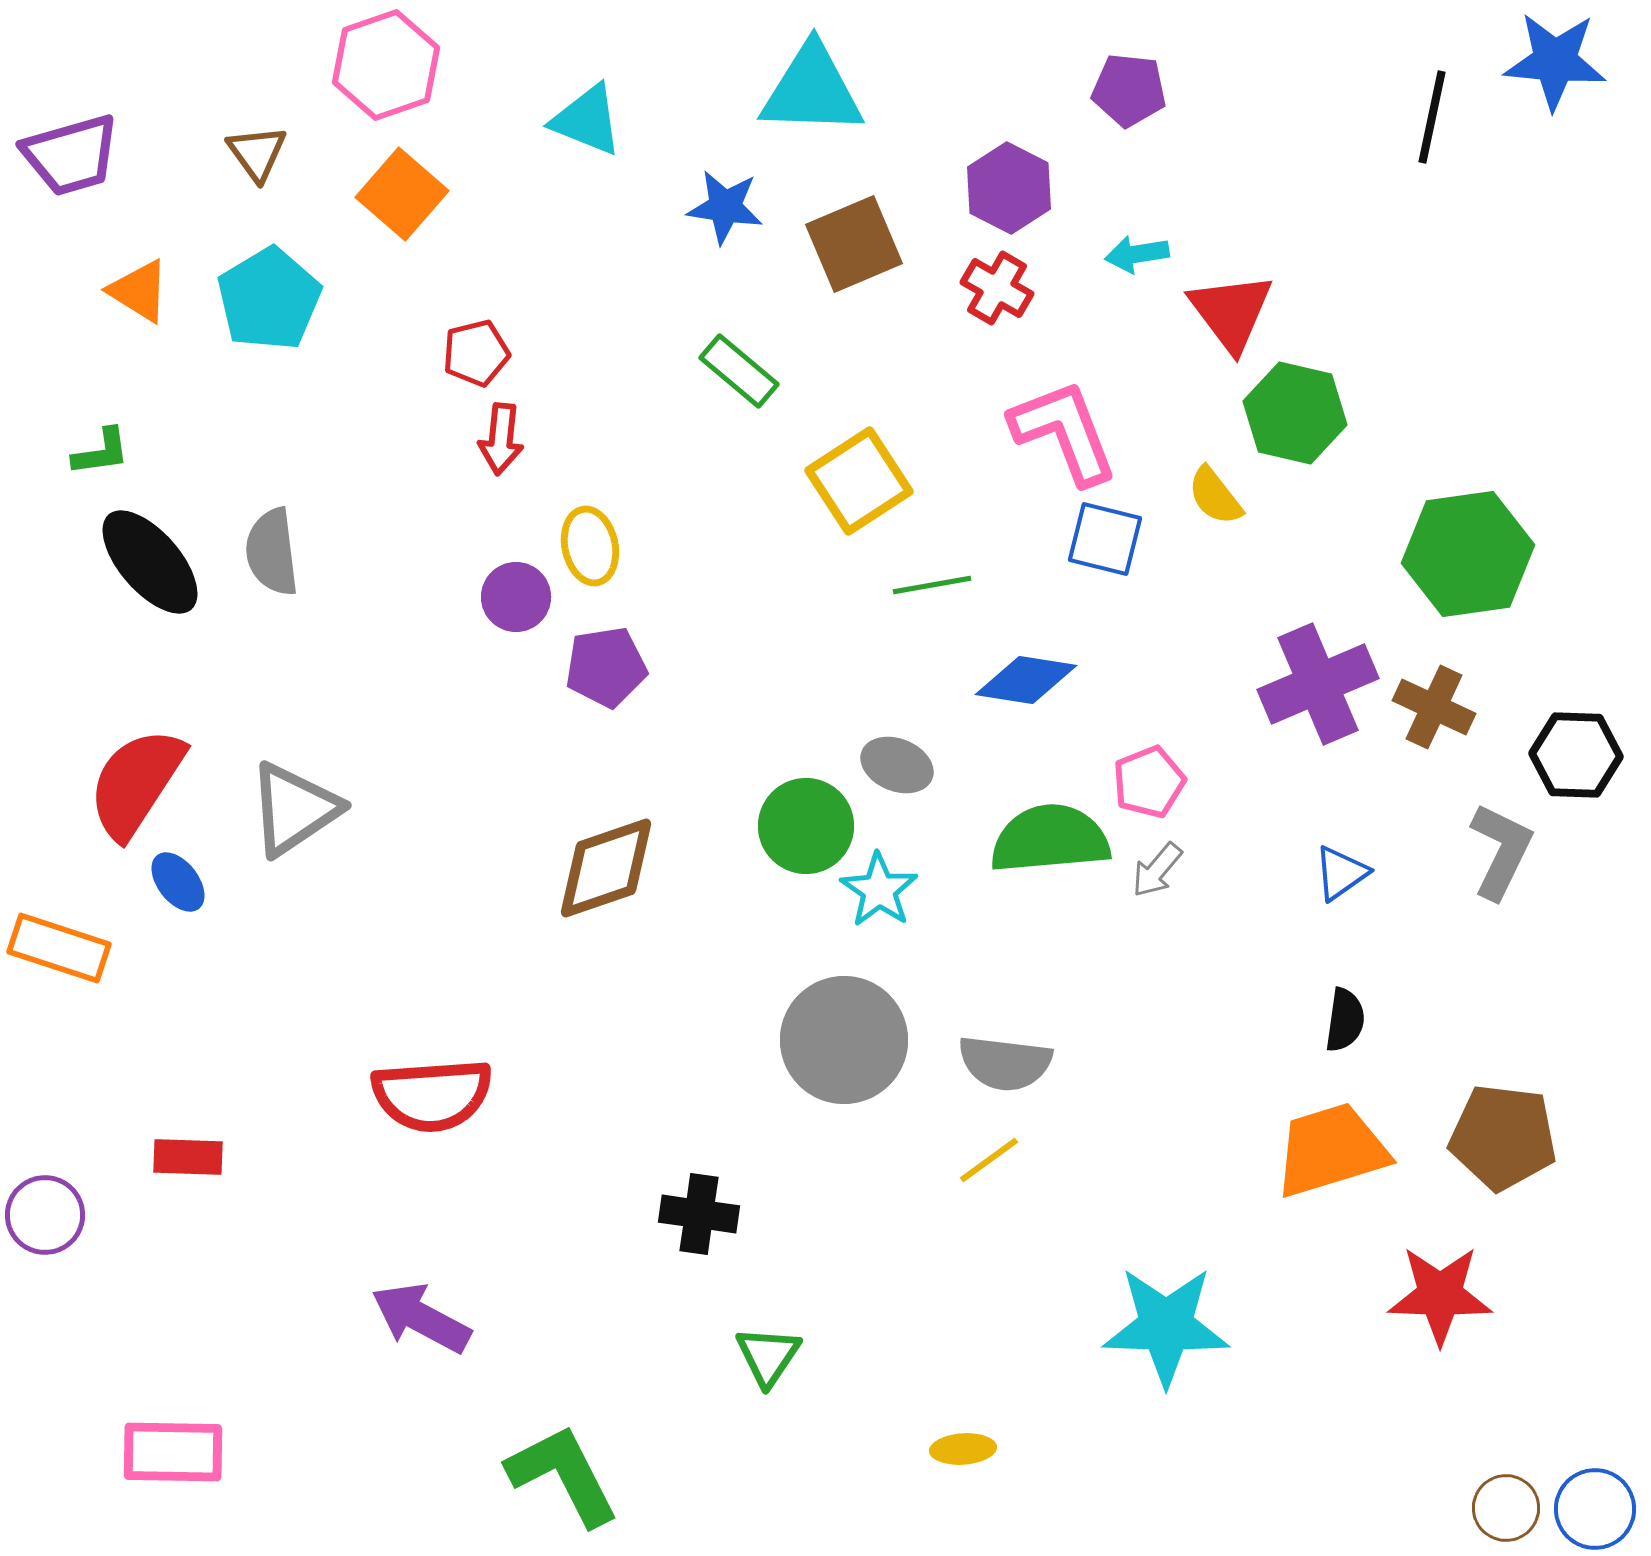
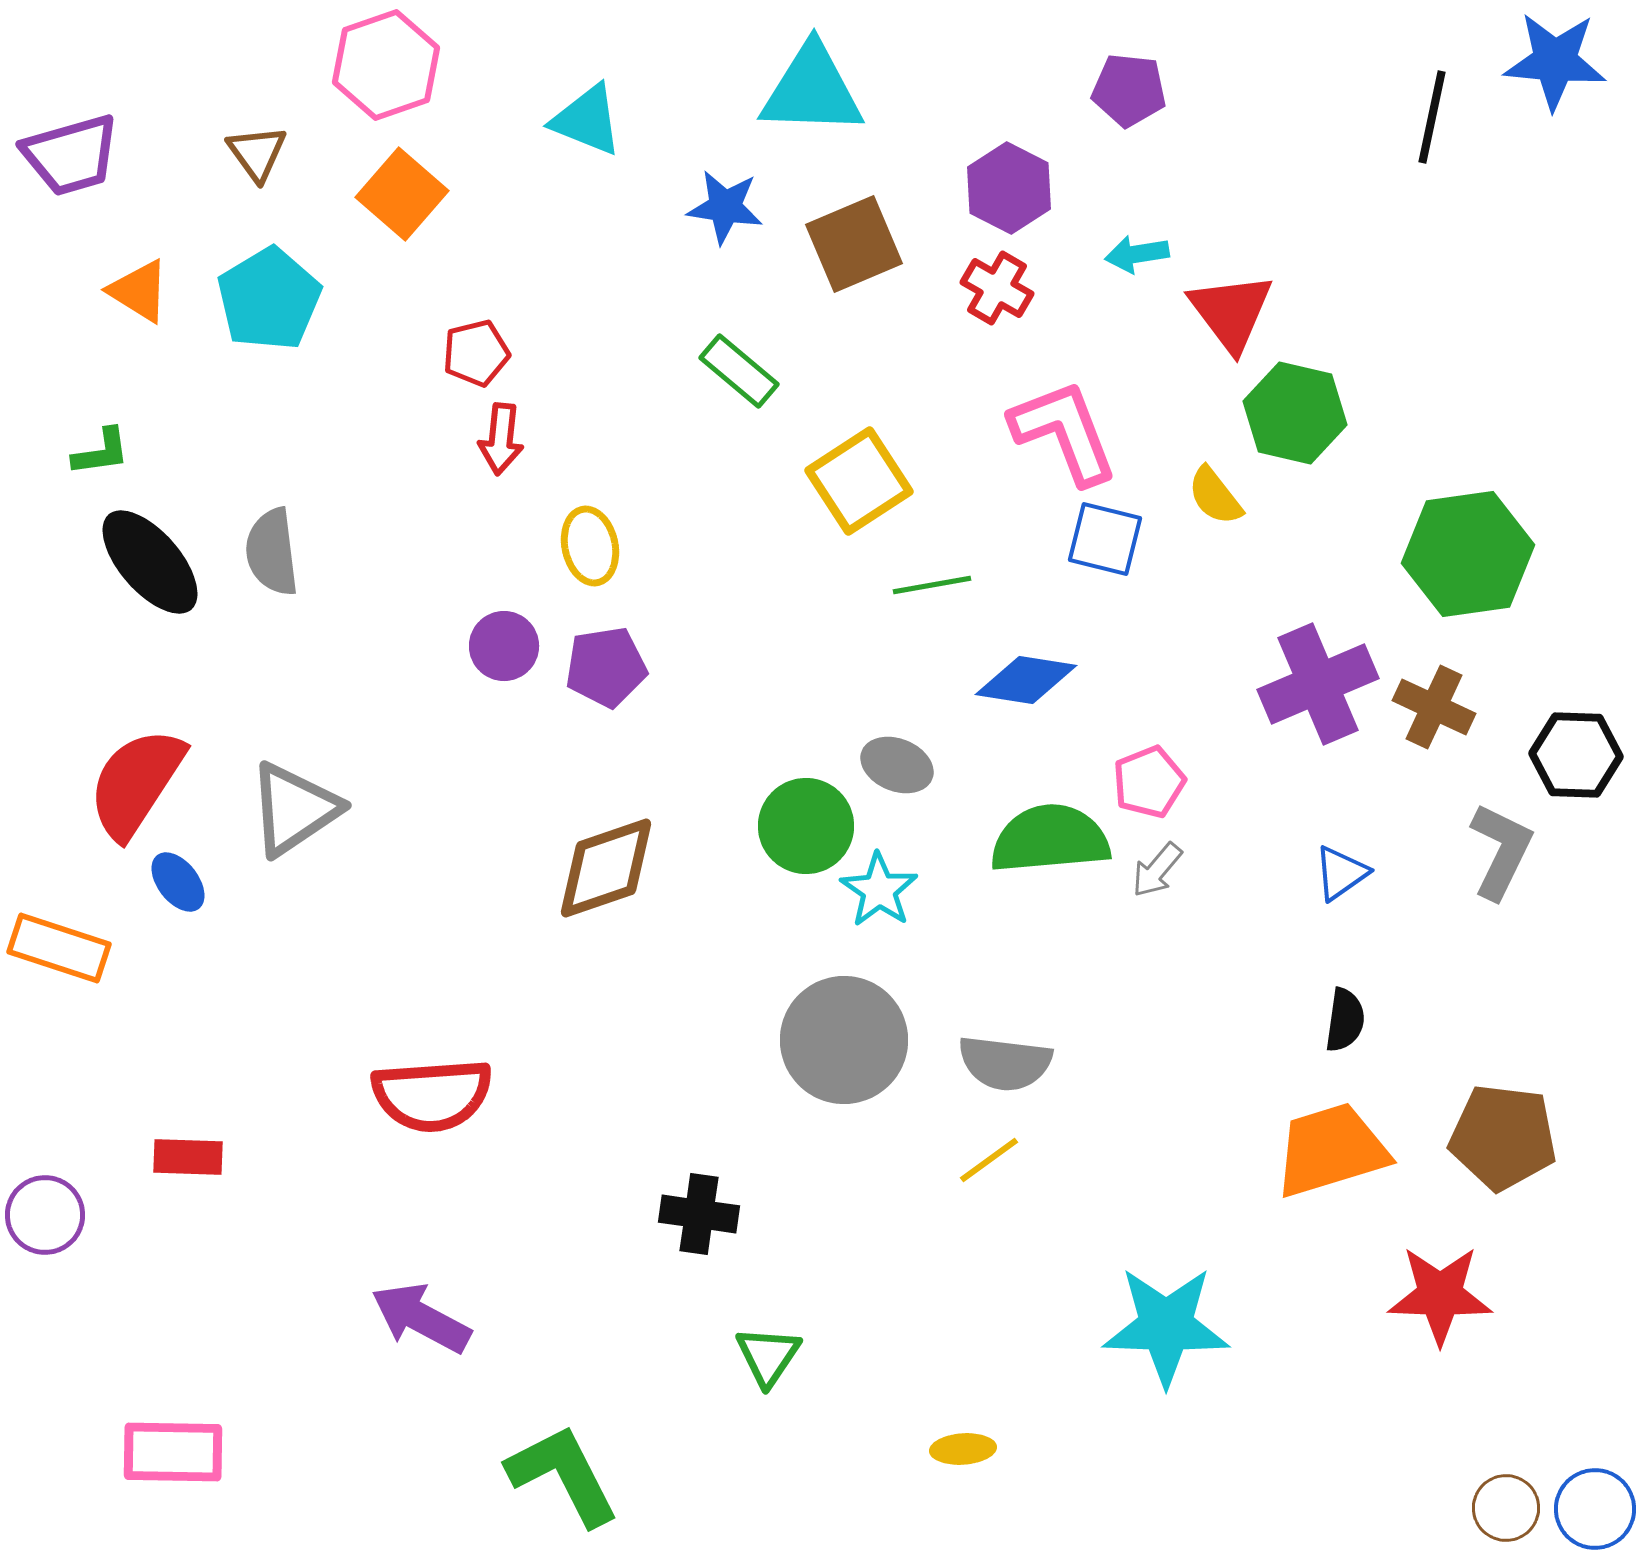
purple circle at (516, 597): moved 12 px left, 49 px down
